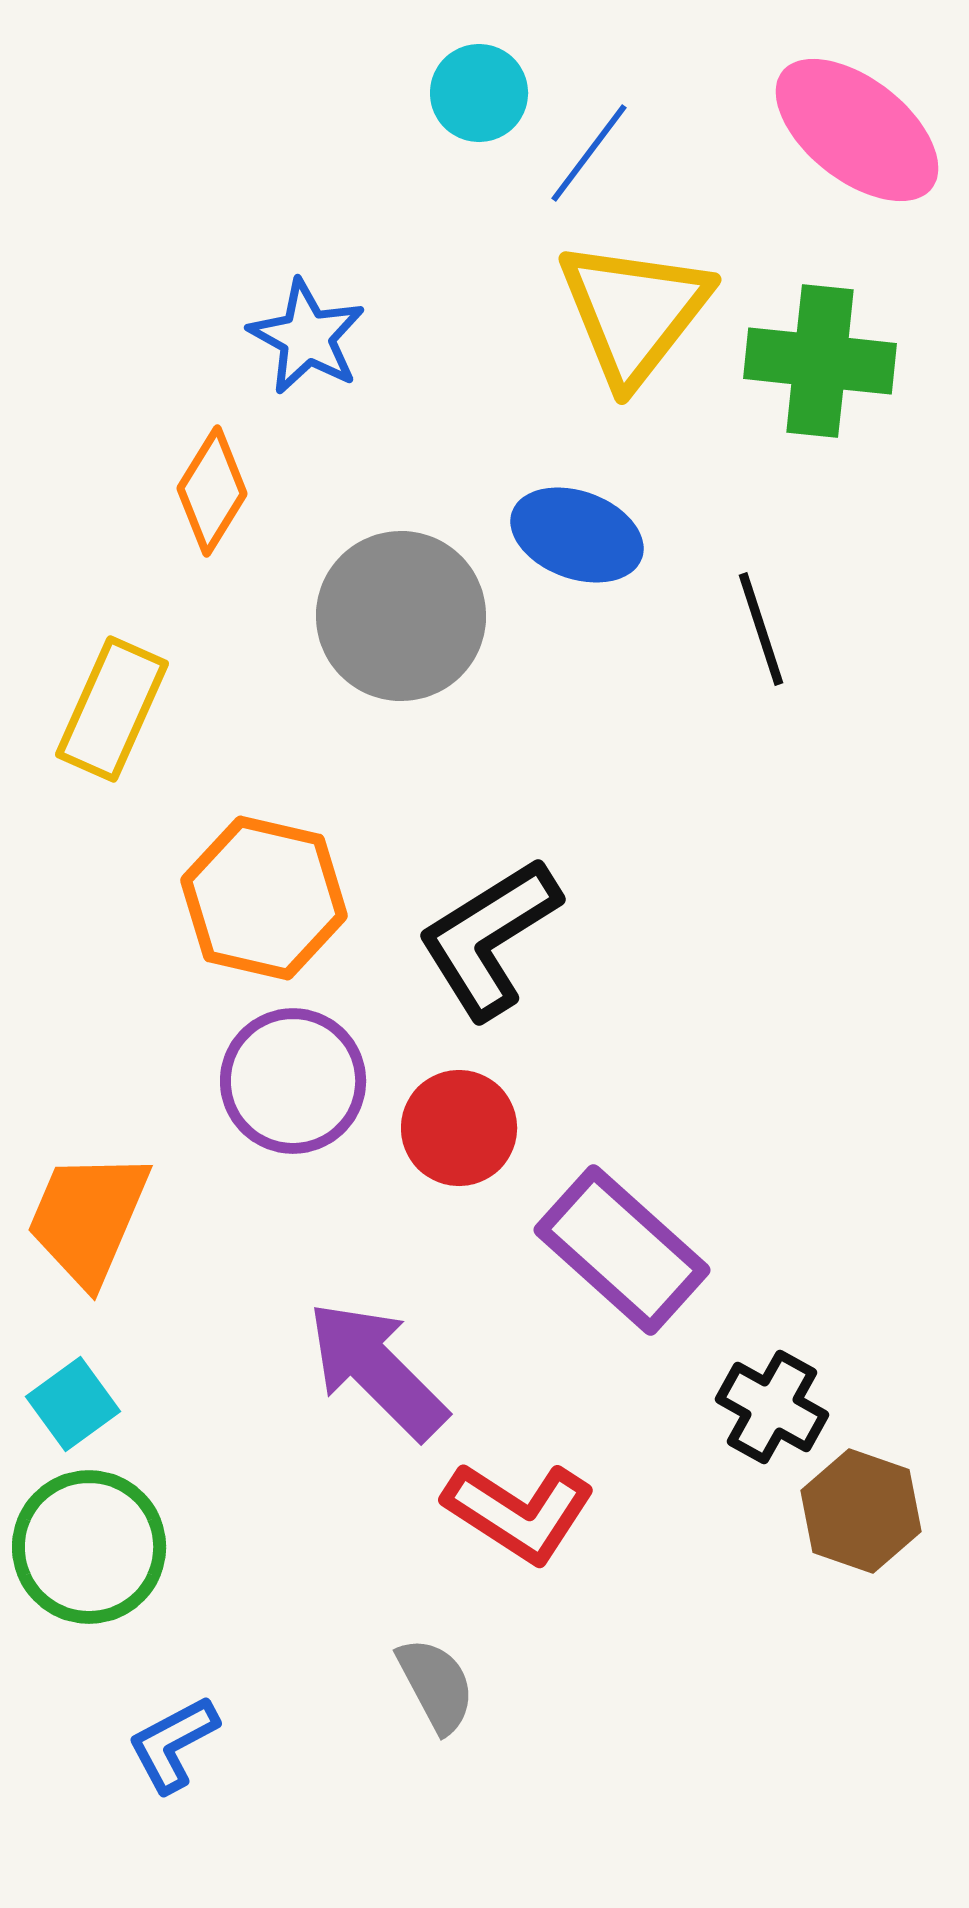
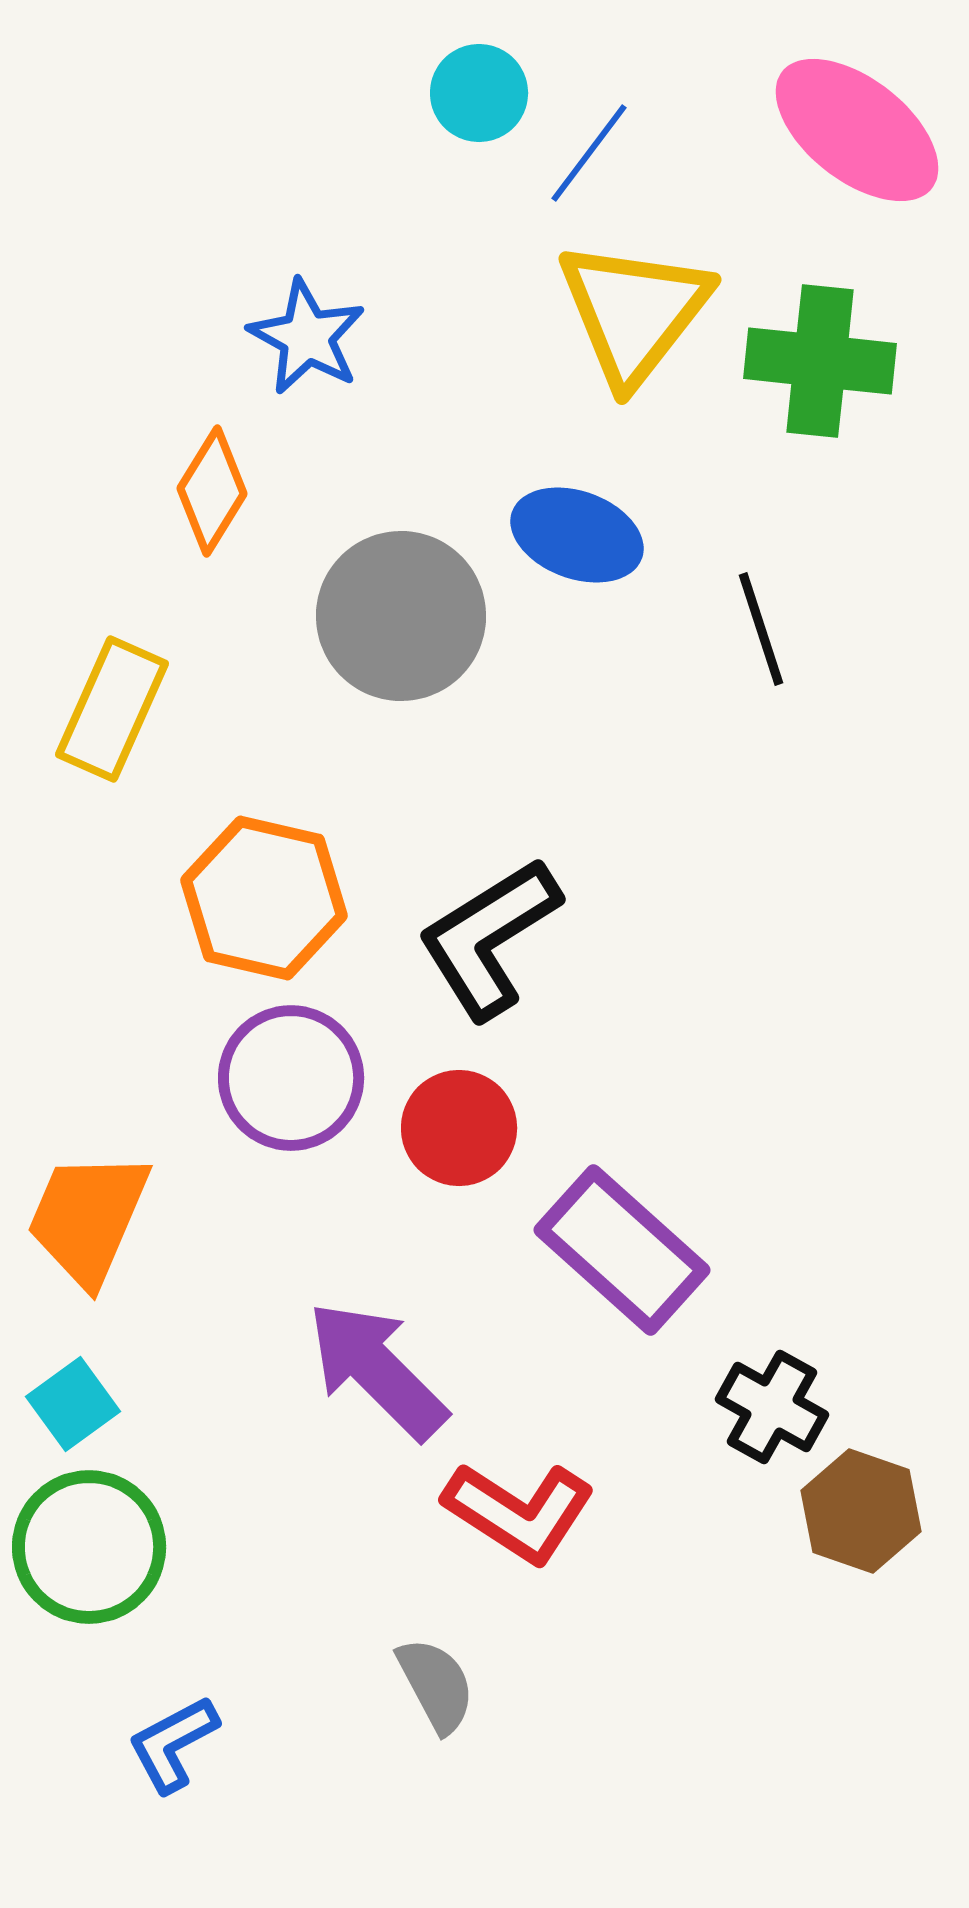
purple circle: moved 2 px left, 3 px up
